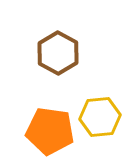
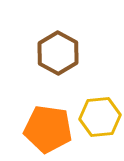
orange pentagon: moved 2 px left, 2 px up
